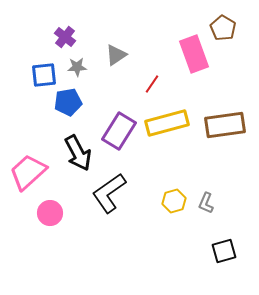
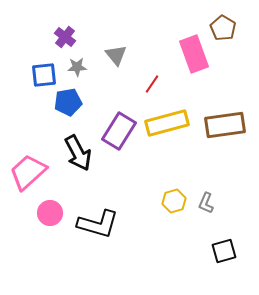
gray triangle: rotated 35 degrees counterclockwise
black L-shape: moved 11 px left, 31 px down; rotated 129 degrees counterclockwise
